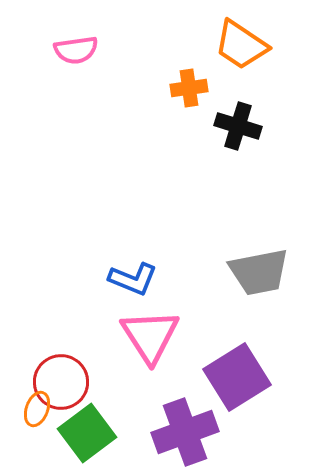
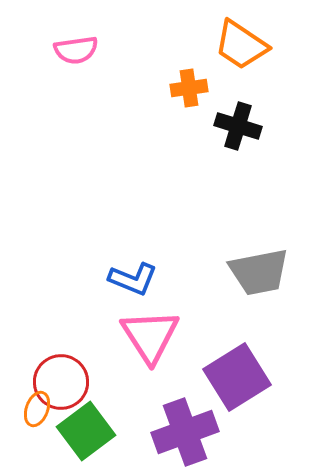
green square: moved 1 px left, 2 px up
